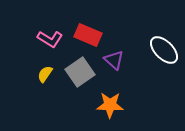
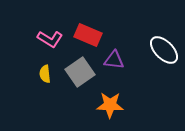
purple triangle: rotated 35 degrees counterclockwise
yellow semicircle: rotated 42 degrees counterclockwise
